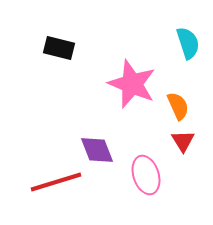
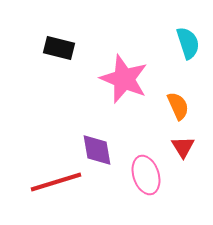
pink star: moved 8 px left, 5 px up
red triangle: moved 6 px down
purple diamond: rotated 12 degrees clockwise
